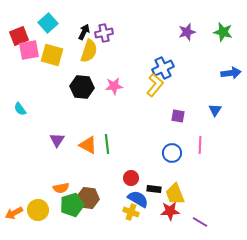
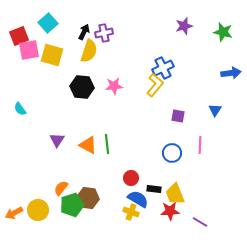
purple star: moved 3 px left, 6 px up
orange semicircle: rotated 140 degrees clockwise
